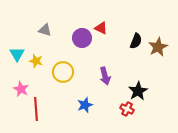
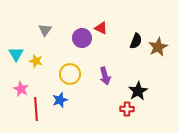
gray triangle: rotated 48 degrees clockwise
cyan triangle: moved 1 px left
yellow circle: moved 7 px right, 2 px down
blue star: moved 25 px left, 5 px up
red cross: rotated 24 degrees counterclockwise
